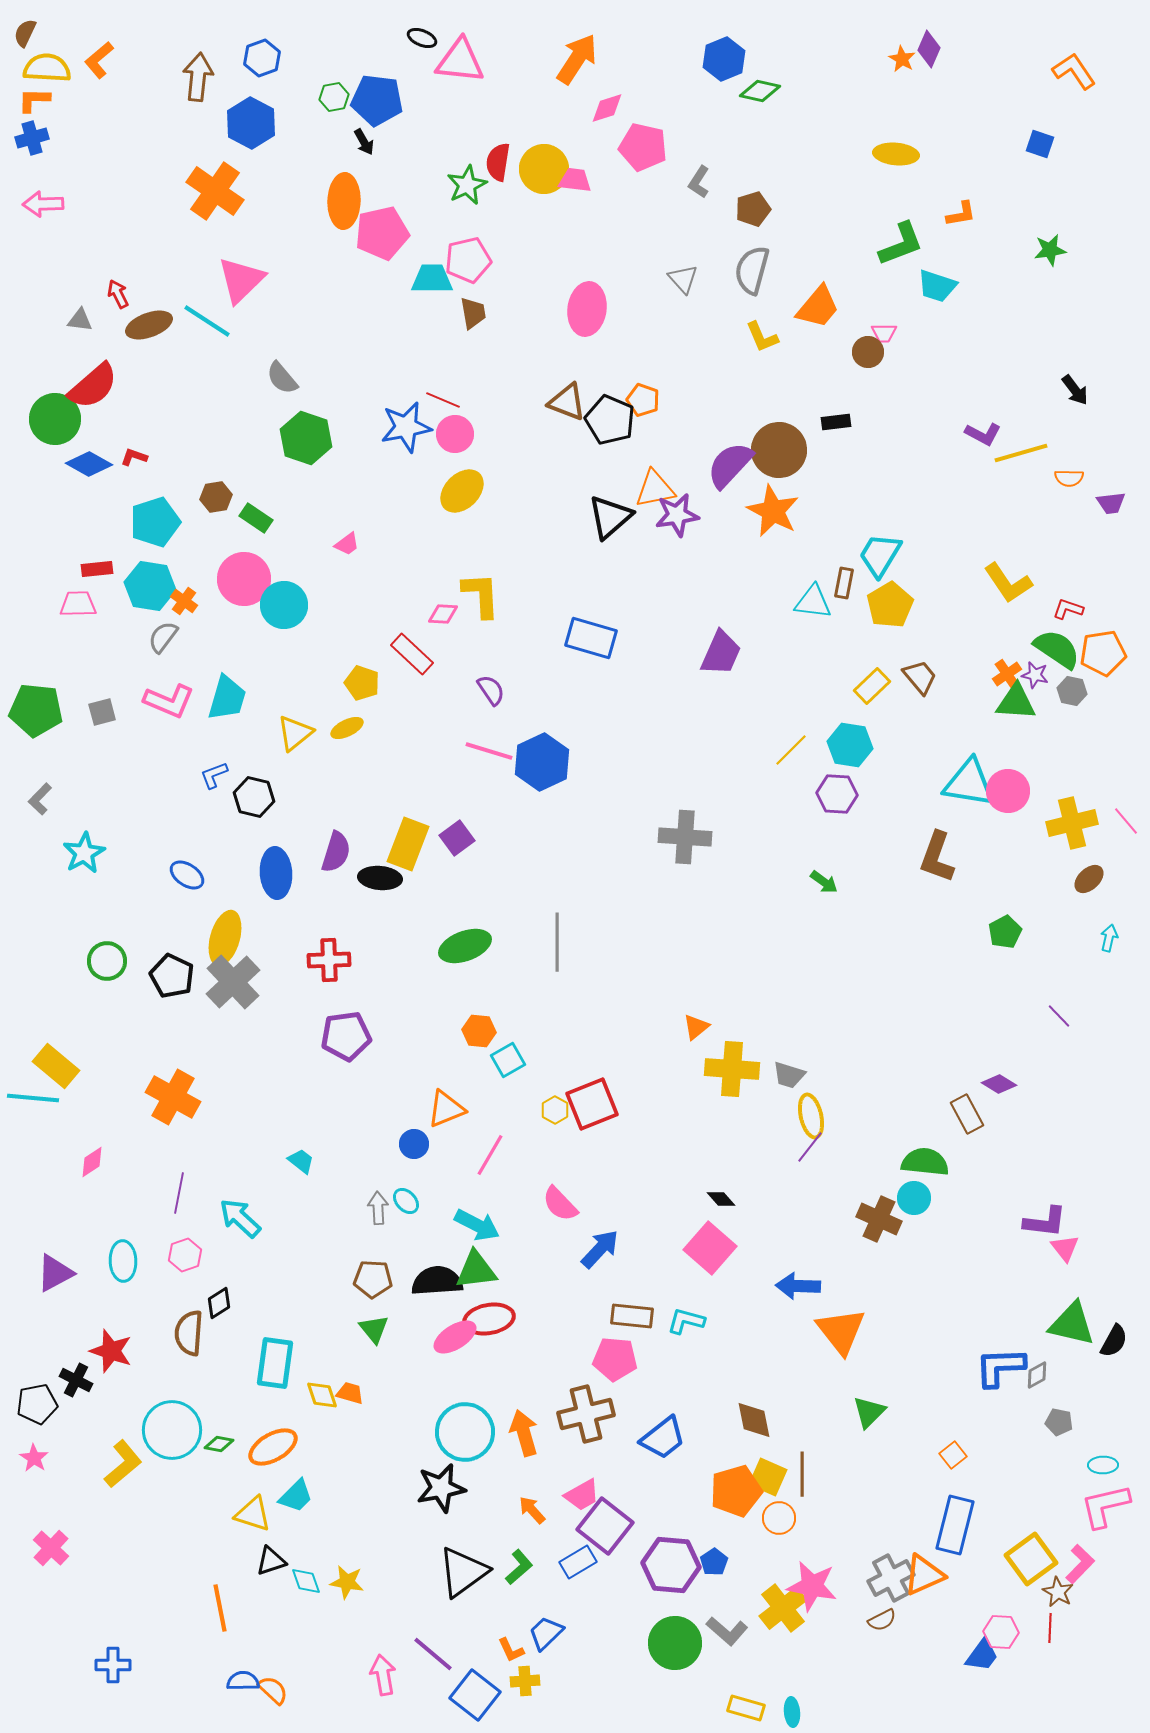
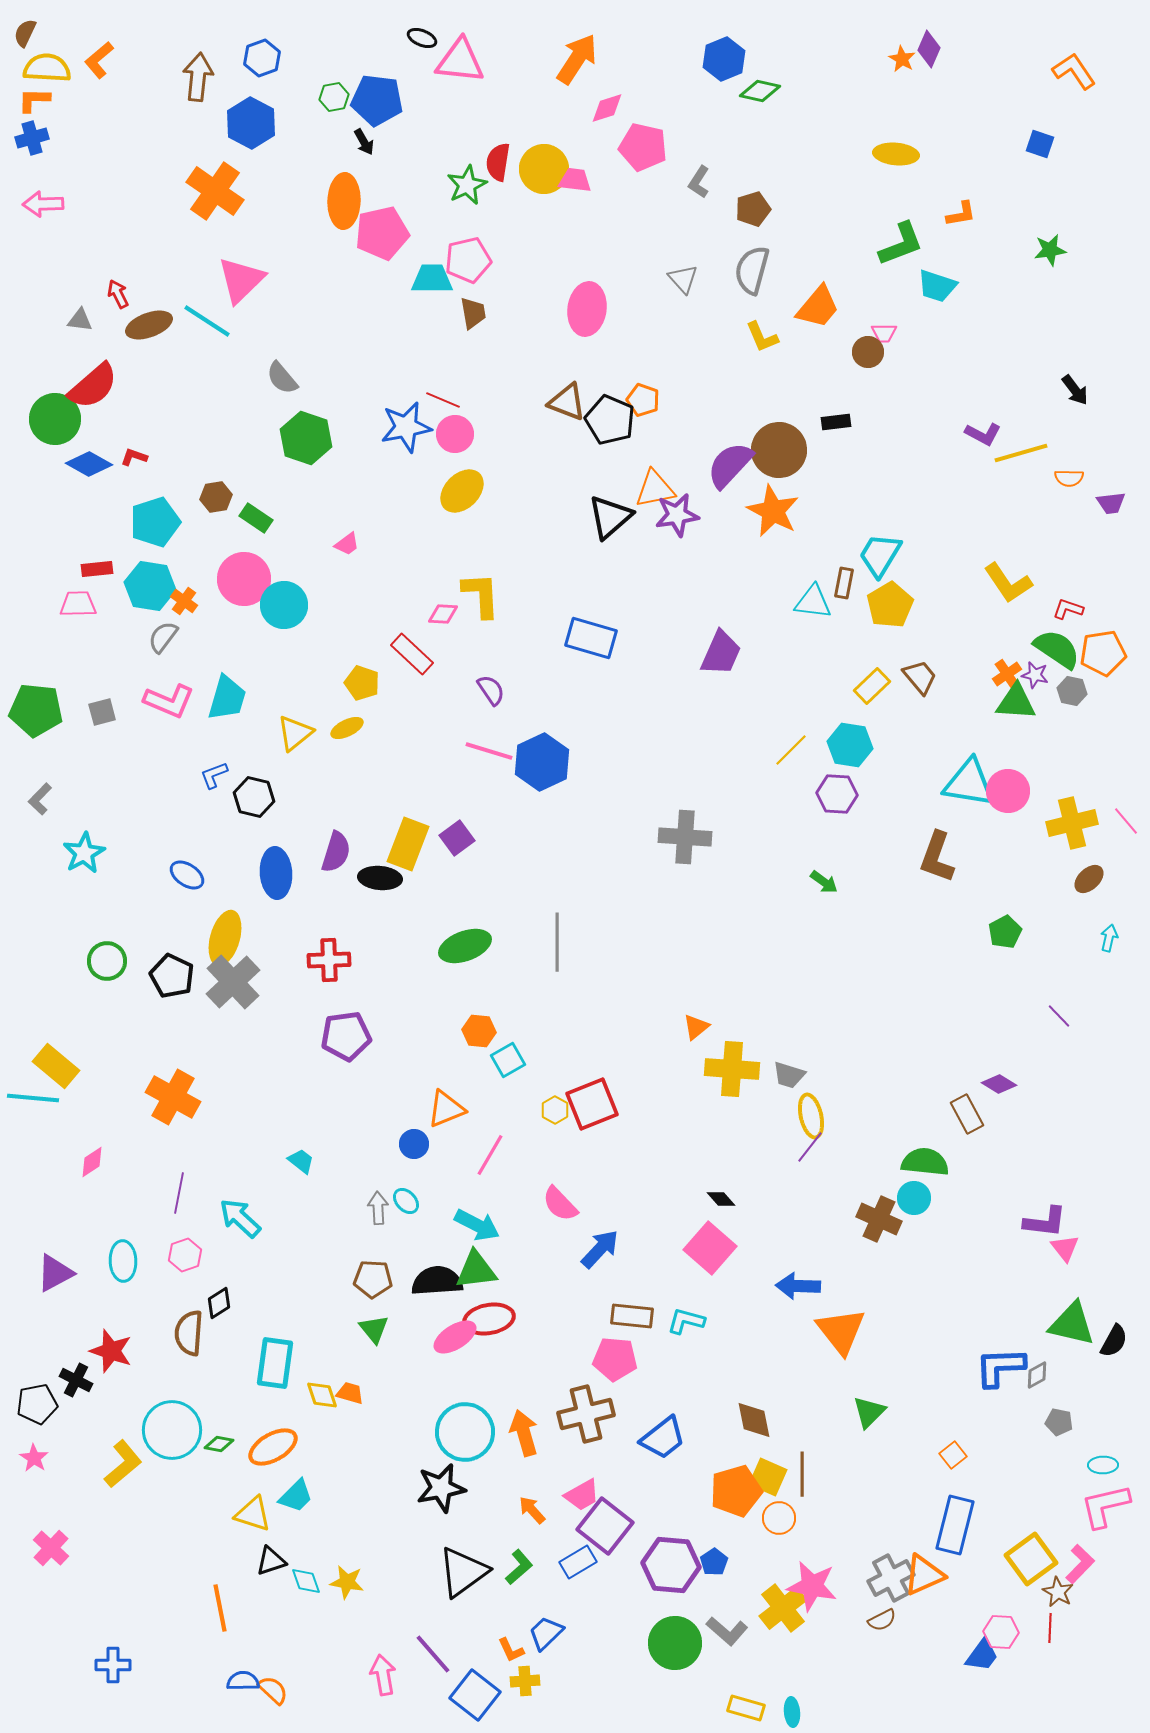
purple line at (433, 1654): rotated 9 degrees clockwise
